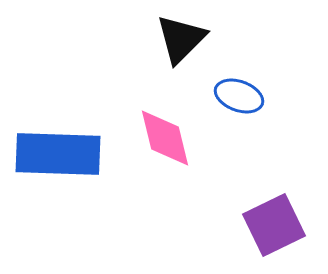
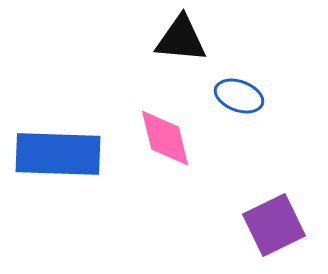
black triangle: rotated 50 degrees clockwise
